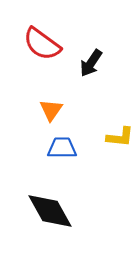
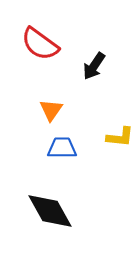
red semicircle: moved 2 px left
black arrow: moved 3 px right, 3 px down
